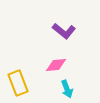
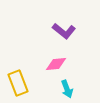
pink diamond: moved 1 px up
